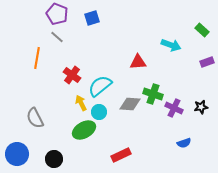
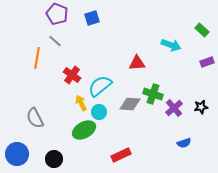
gray line: moved 2 px left, 4 px down
red triangle: moved 1 px left, 1 px down
purple cross: rotated 24 degrees clockwise
